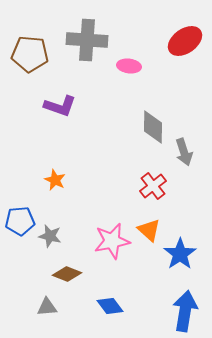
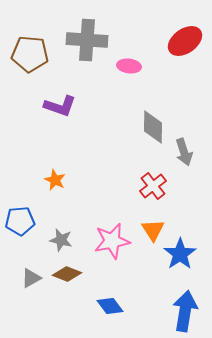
orange triangle: moved 4 px right; rotated 15 degrees clockwise
gray star: moved 11 px right, 4 px down
gray triangle: moved 16 px left, 29 px up; rotated 25 degrees counterclockwise
